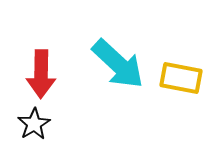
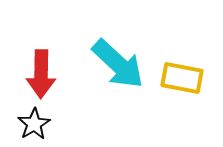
yellow rectangle: moved 1 px right
